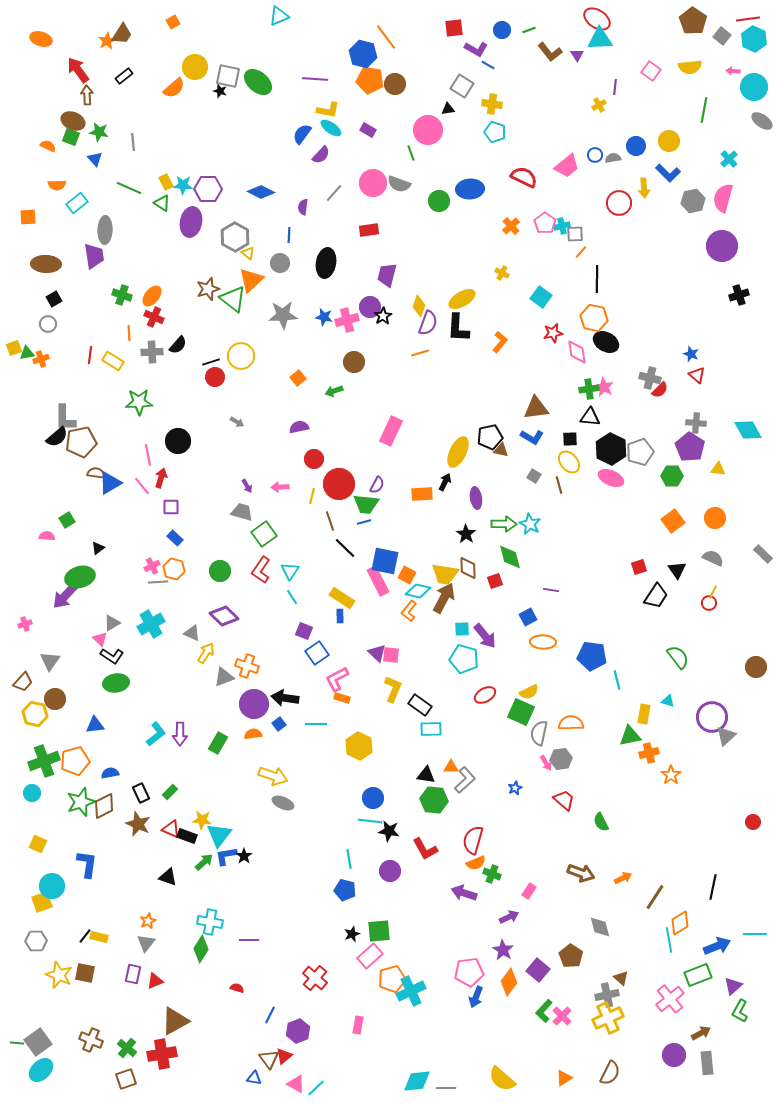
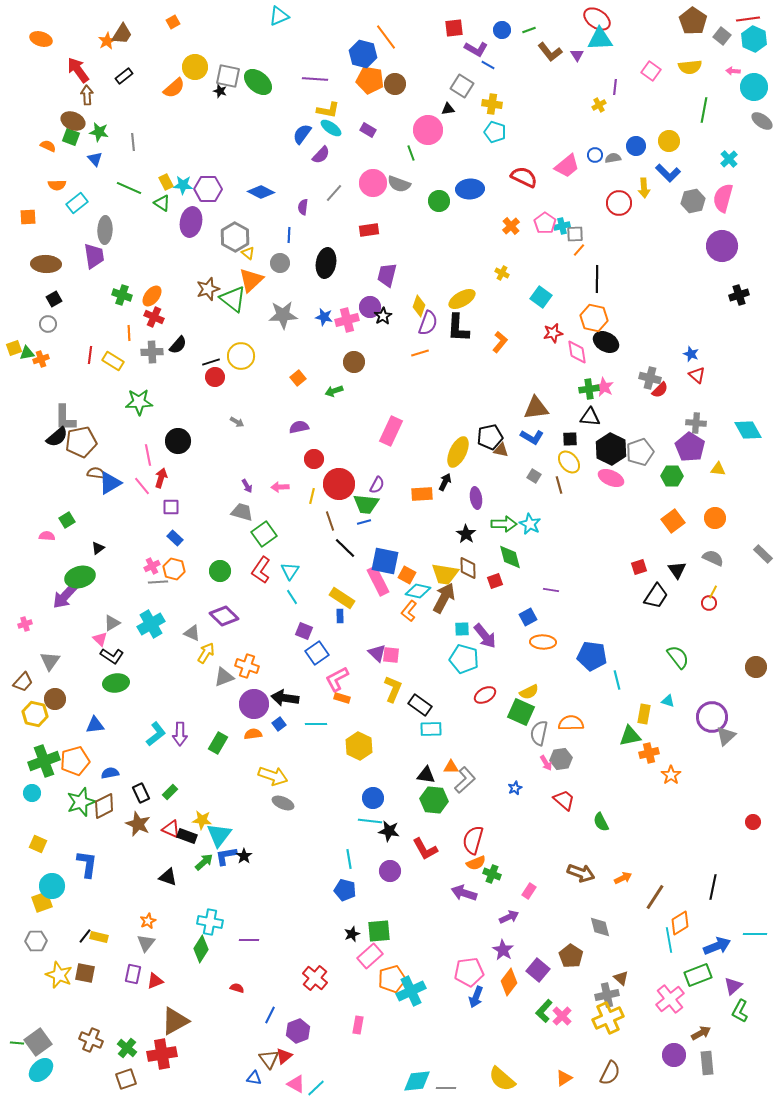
orange line at (581, 252): moved 2 px left, 2 px up
